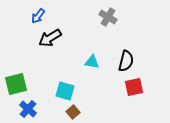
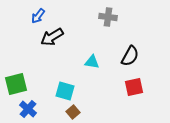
gray cross: rotated 24 degrees counterclockwise
black arrow: moved 2 px right, 1 px up
black semicircle: moved 4 px right, 5 px up; rotated 15 degrees clockwise
